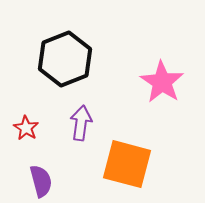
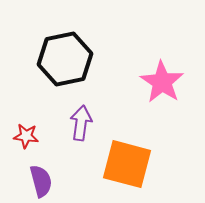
black hexagon: rotated 10 degrees clockwise
red star: moved 8 px down; rotated 25 degrees counterclockwise
